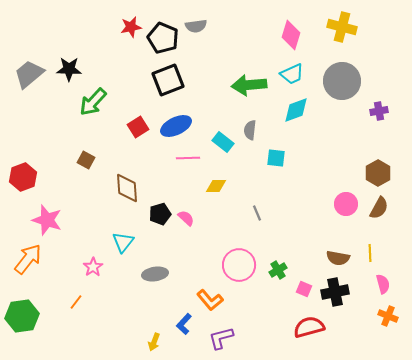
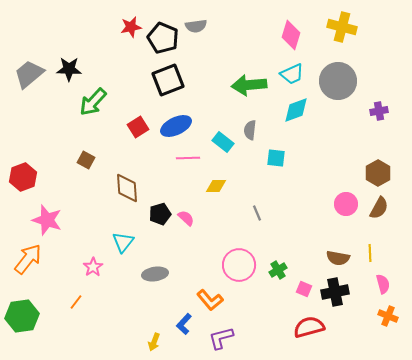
gray circle at (342, 81): moved 4 px left
